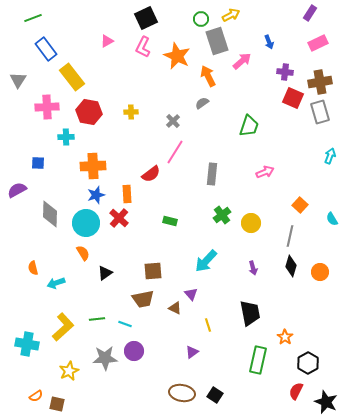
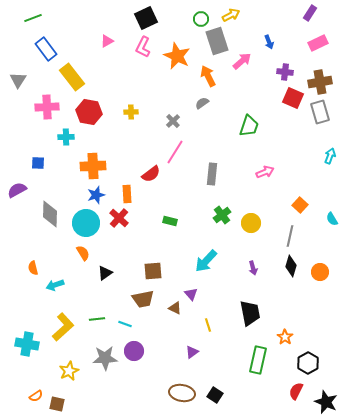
cyan arrow at (56, 283): moved 1 px left, 2 px down
